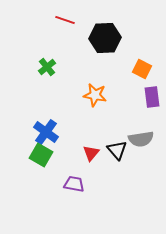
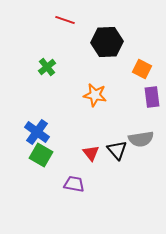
black hexagon: moved 2 px right, 4 px down
blue cross: moved 9 px left
red triangle: rotated 18 degrees counterclockwise
